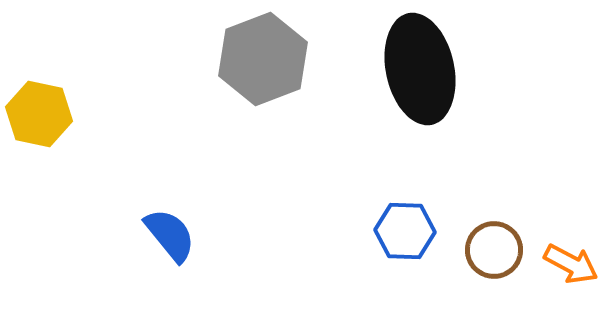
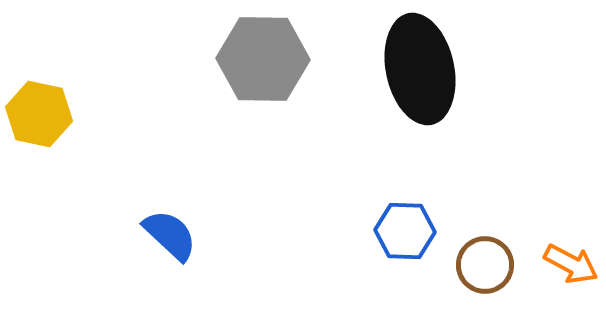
gray hexagon: rotated 22 degrees clockwise
blue semicircle: rotated 8 degrees counterclockwise
brown circle: moved 9 px left, 15 px down
